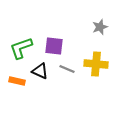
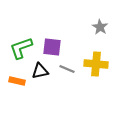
gray star: rotated 21 degrees counterclockwise
purple square: moved 2 px left, 1 px down
black triangle: rotated 36 degrees counterclockwise
